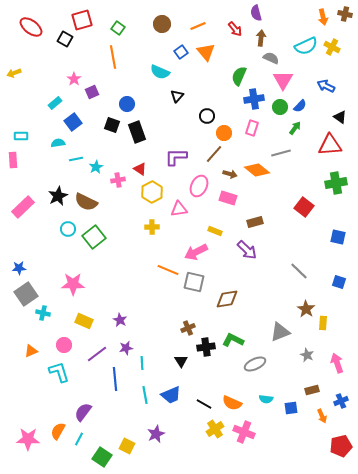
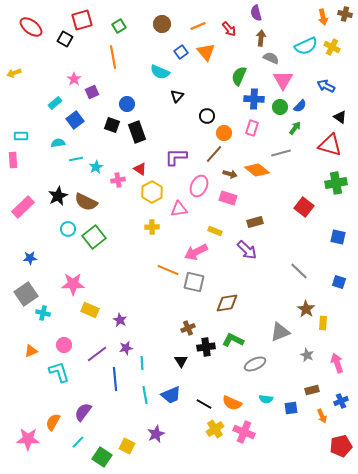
green square at (118, 28): moved 1 px right, 2 px up; rotated 24 degrees clockwise
red arrow at (235, 29): moved 6 px left
blue cross at (254, 99): rotated 12 degrees clockwise
blue square at (73, 122): moved 2 px right, 2 px up
red triangle at (330, 145): rotated 20 degrees clockwise
blue star at (19, 268): moved 11 px right, 10 px up
brown diamond at (227, 299): moved 4 px down
yellow rectangle at (84, 321): moved 6 px right, 11 px up
orange semicircle at (58, 431): moved 5 px left, 9 px up
cyan line at (79, 439): moved 1 px left, 3 px down; rotated 16 degrees clockwise
